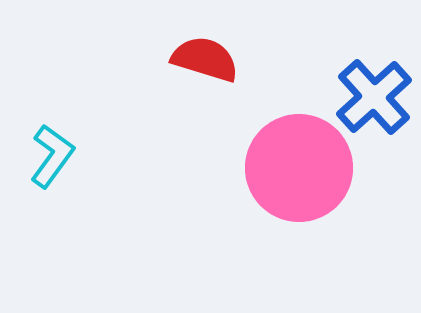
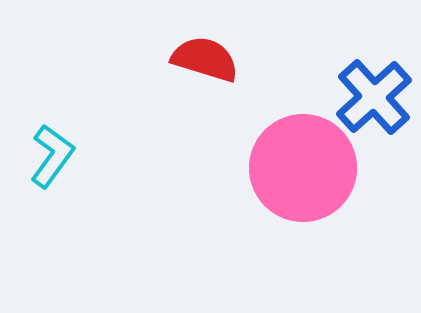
pink circle: moved 4 px right
